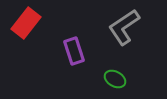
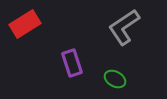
red rectangle: moved 1 px left, 1 px down; rotated 20 degrees clockwise
purple rectangle: moved 2 px left, 12 px down
